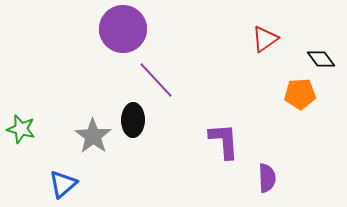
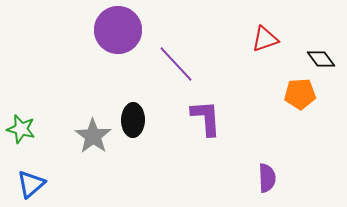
purple circle: moved 5 px left, 1 px down
red triangle: rotated 16 degrees clockwise
purple line: moved 20 px right, 16 px up
purple L-shape: moved 18 px left, 23 px up
blue triangle: moved 32 px left
